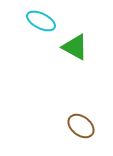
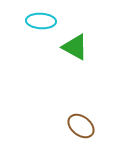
cyan ellipse: rotated 24 degrees counterclockwise
